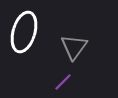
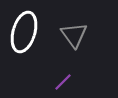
gray triangle: moved 12 px up; rotated 12 degrees counterclockwise
